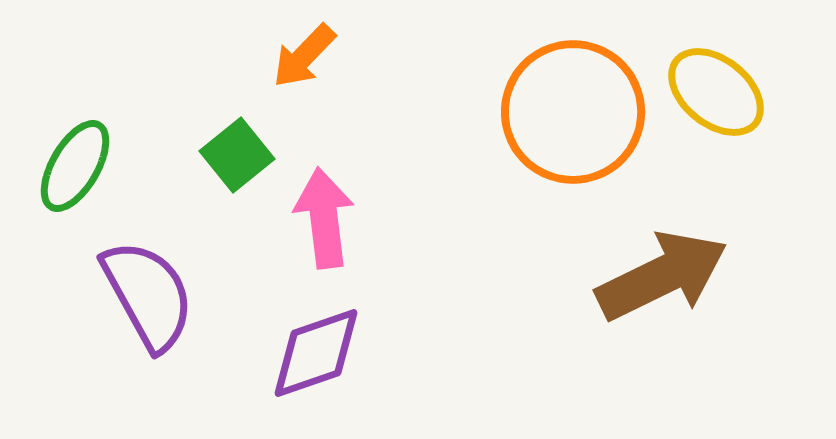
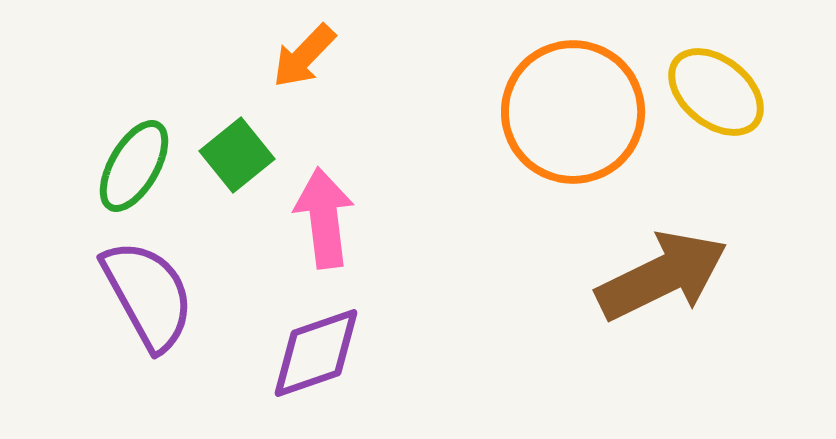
green ellipse: moved 59 px right
